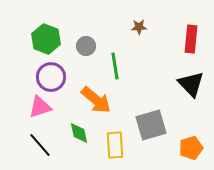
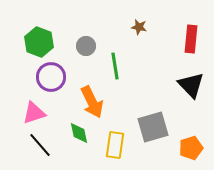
brown star: rotated 14 degrees clockwise
green hexagon: moved 7 px left, 3 px down
black triangle: moved 1 px down
orange arrow: moved 4 px left, 2 px down; rotated 24 degrees clockwise
pink triangle: moved 6 px left, 6 px down
gray square: moved 2 px right, 2 px down
yellow rectangle: rotated 12 degrees clockwise
